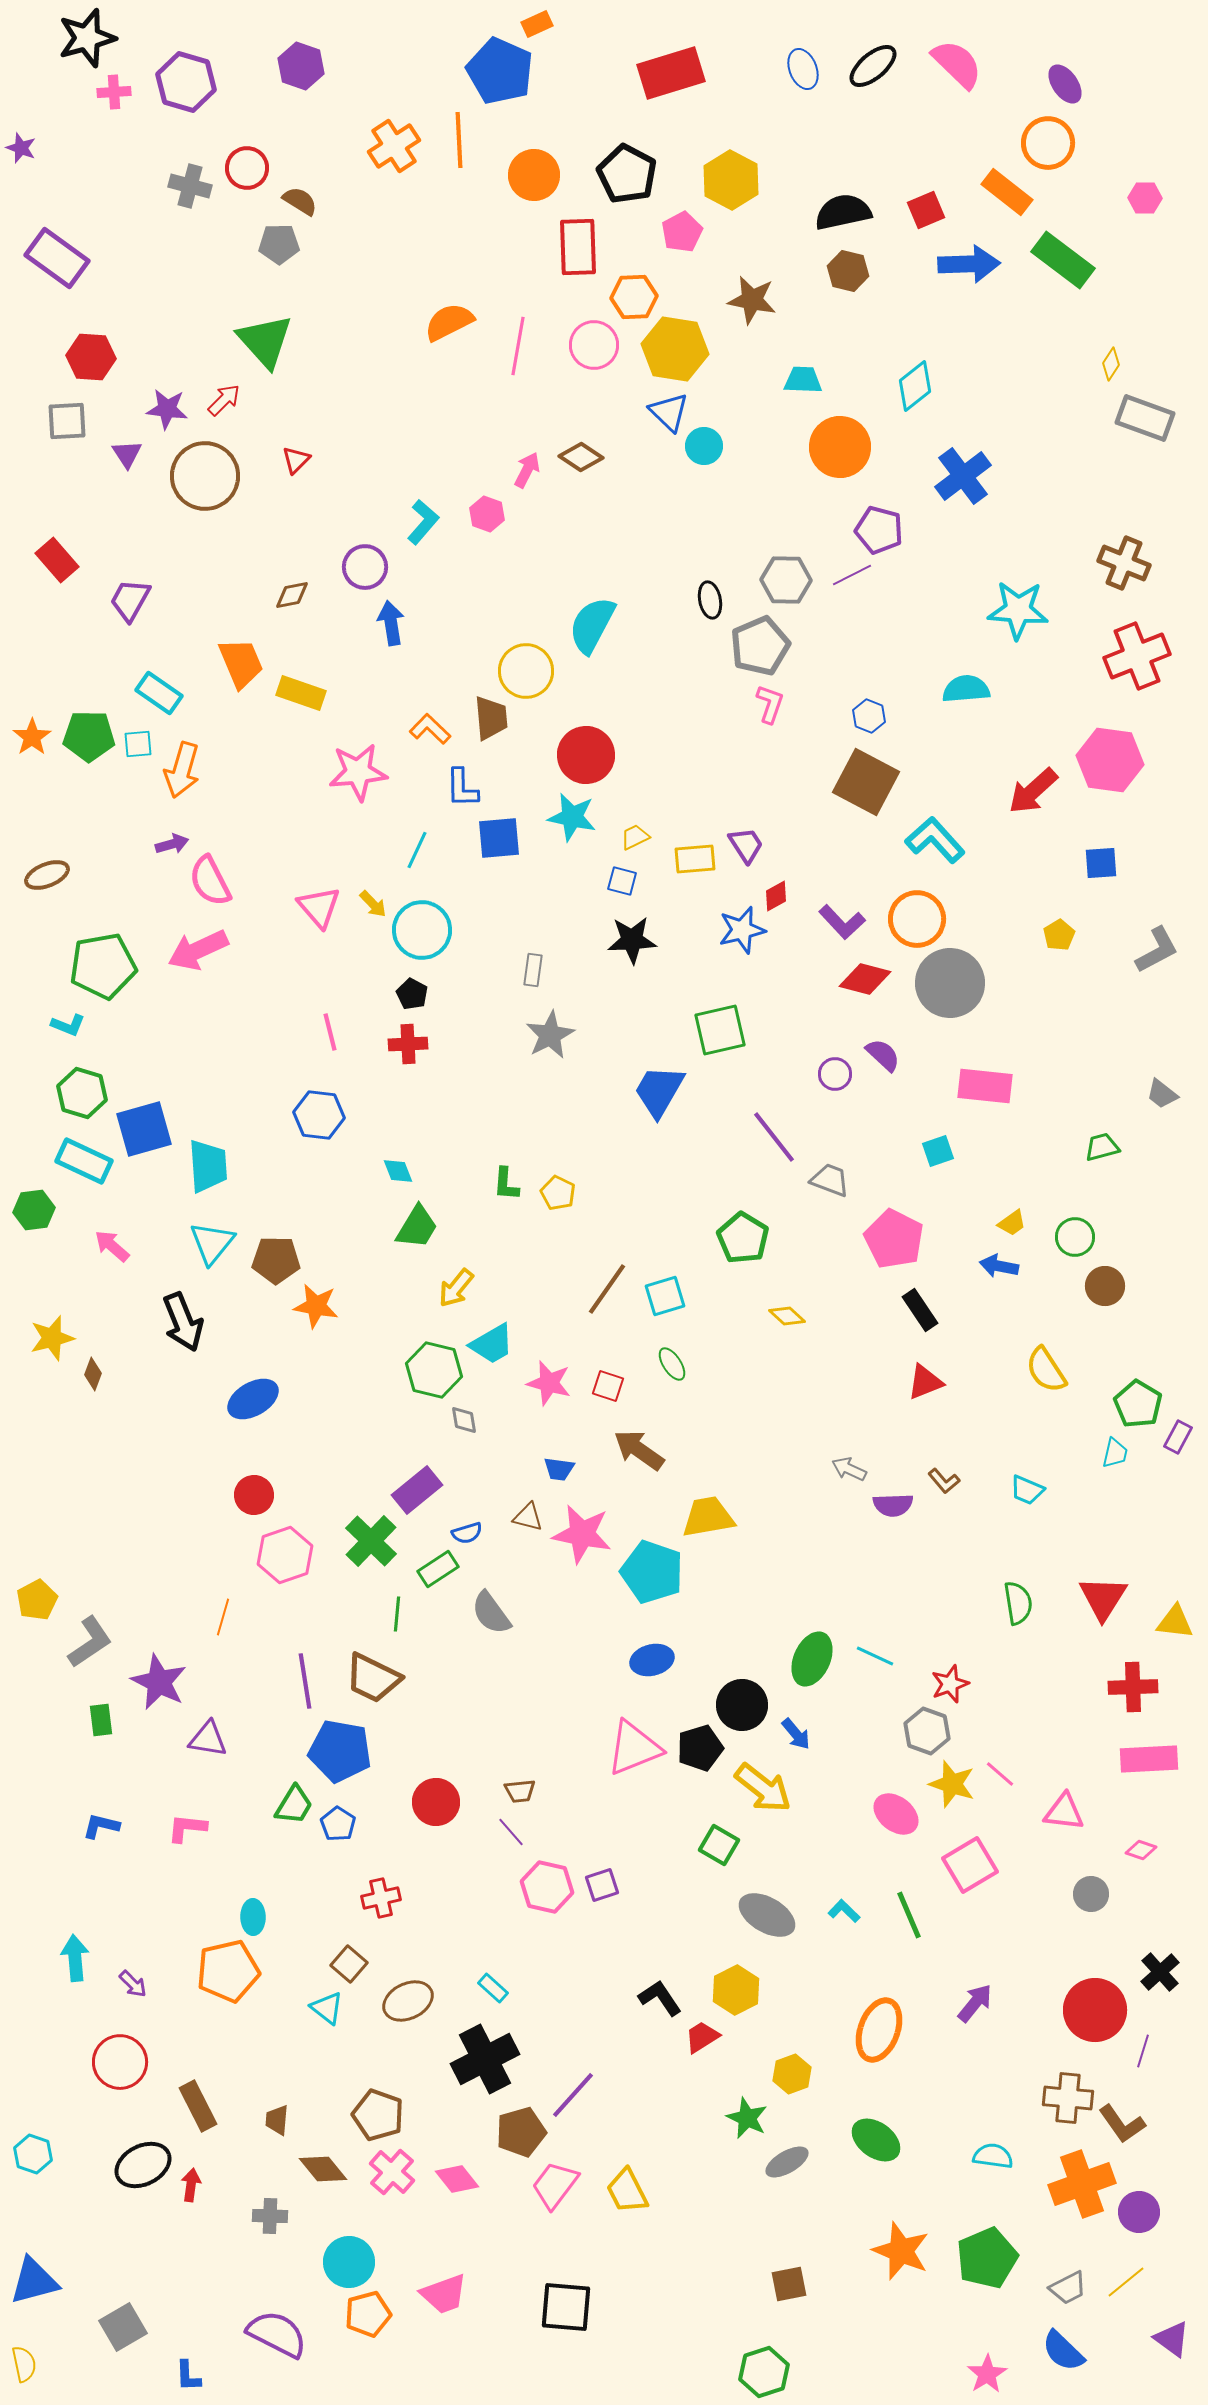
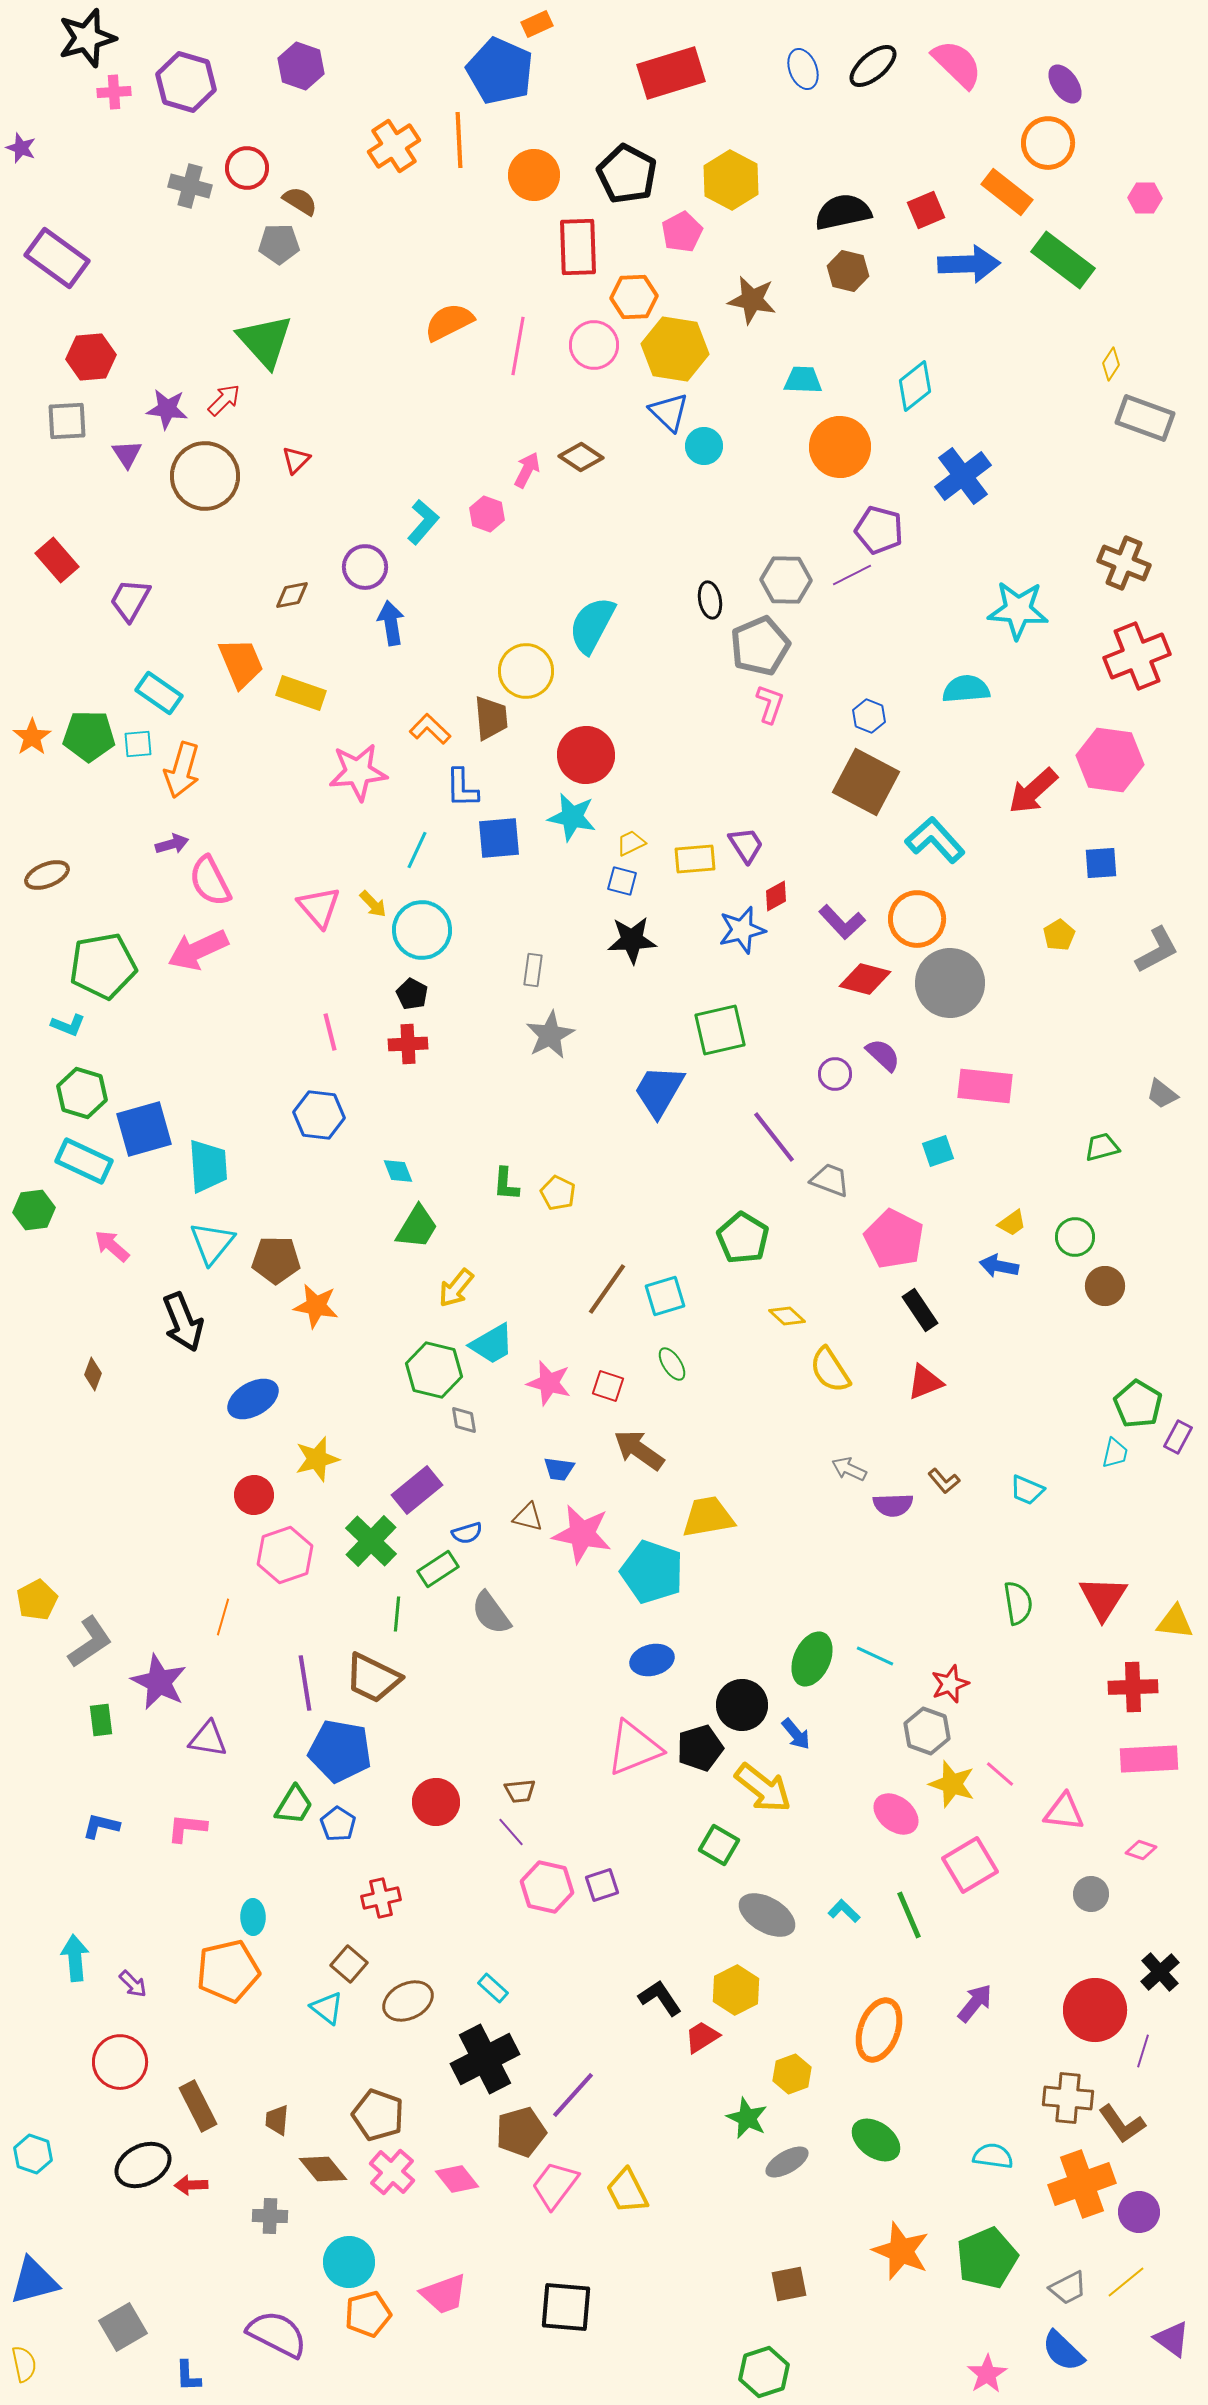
red hexagon at (91, 357): rotated 9 degrees counterclockwise
yellow trapezoid at (635, 837): moved 4 px left, 6 px down
yellow star at (52, 1338): moved 265 px right, 121 px down
yellow semicircle at (1046, 1370): moved 216 px left
purple line at (305, 1681): moved 2 px down
red arrow at (191, 2185): rotated 100 degrees counterclockwise
